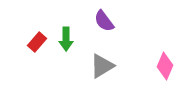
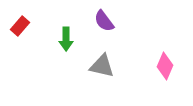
red rectangle: moved 17 px left, 16 px up
gray triangle: rotated 44 degrees clockwise
